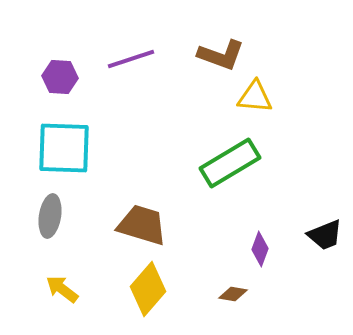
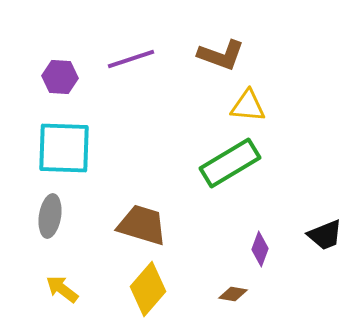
yellow triangle: moved 7 px left, 9 px down
